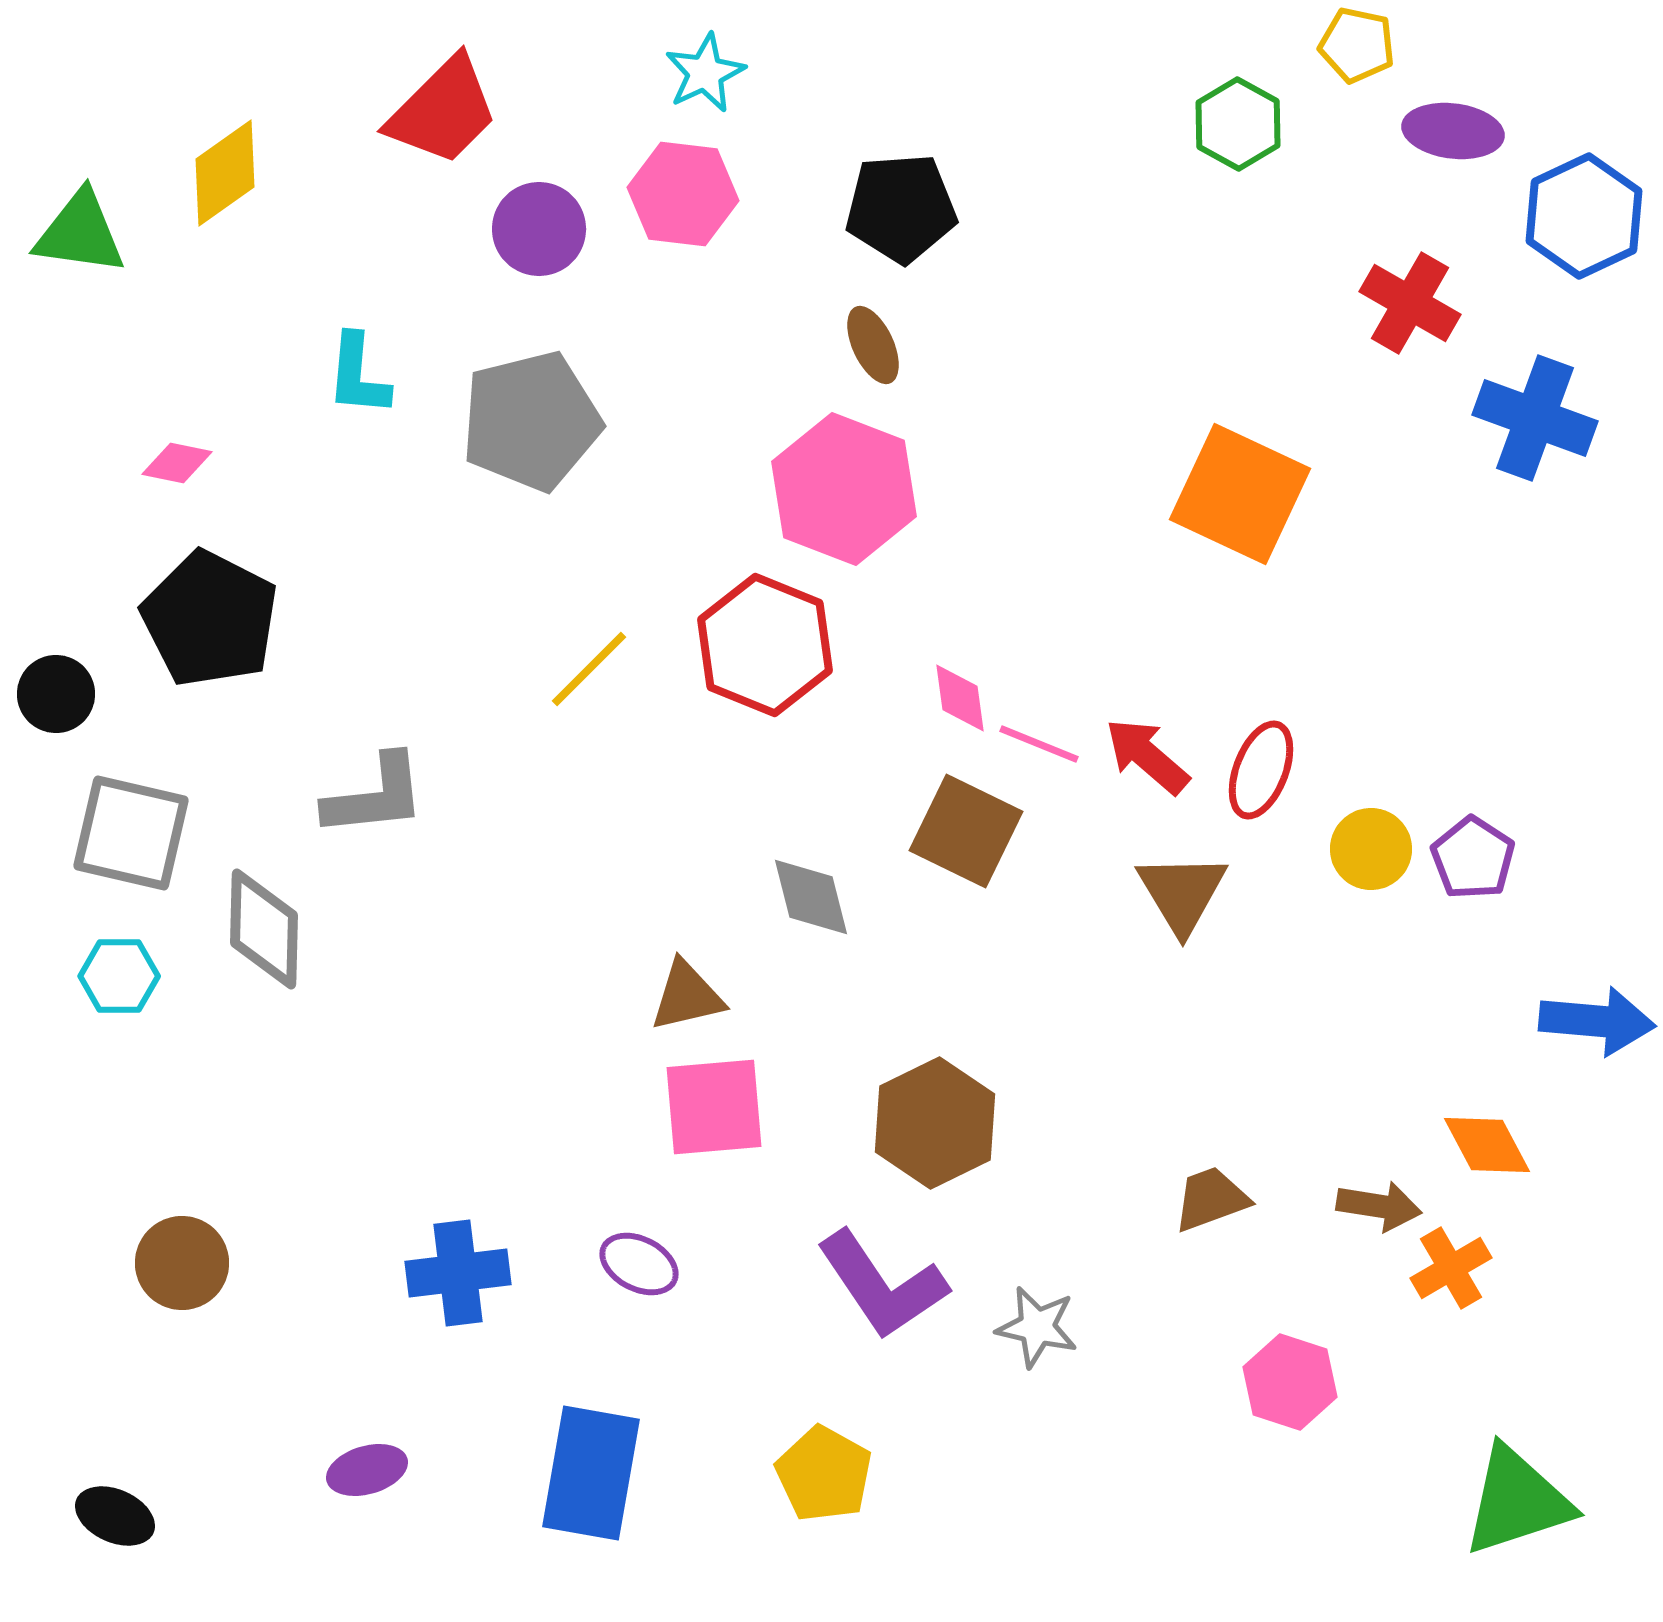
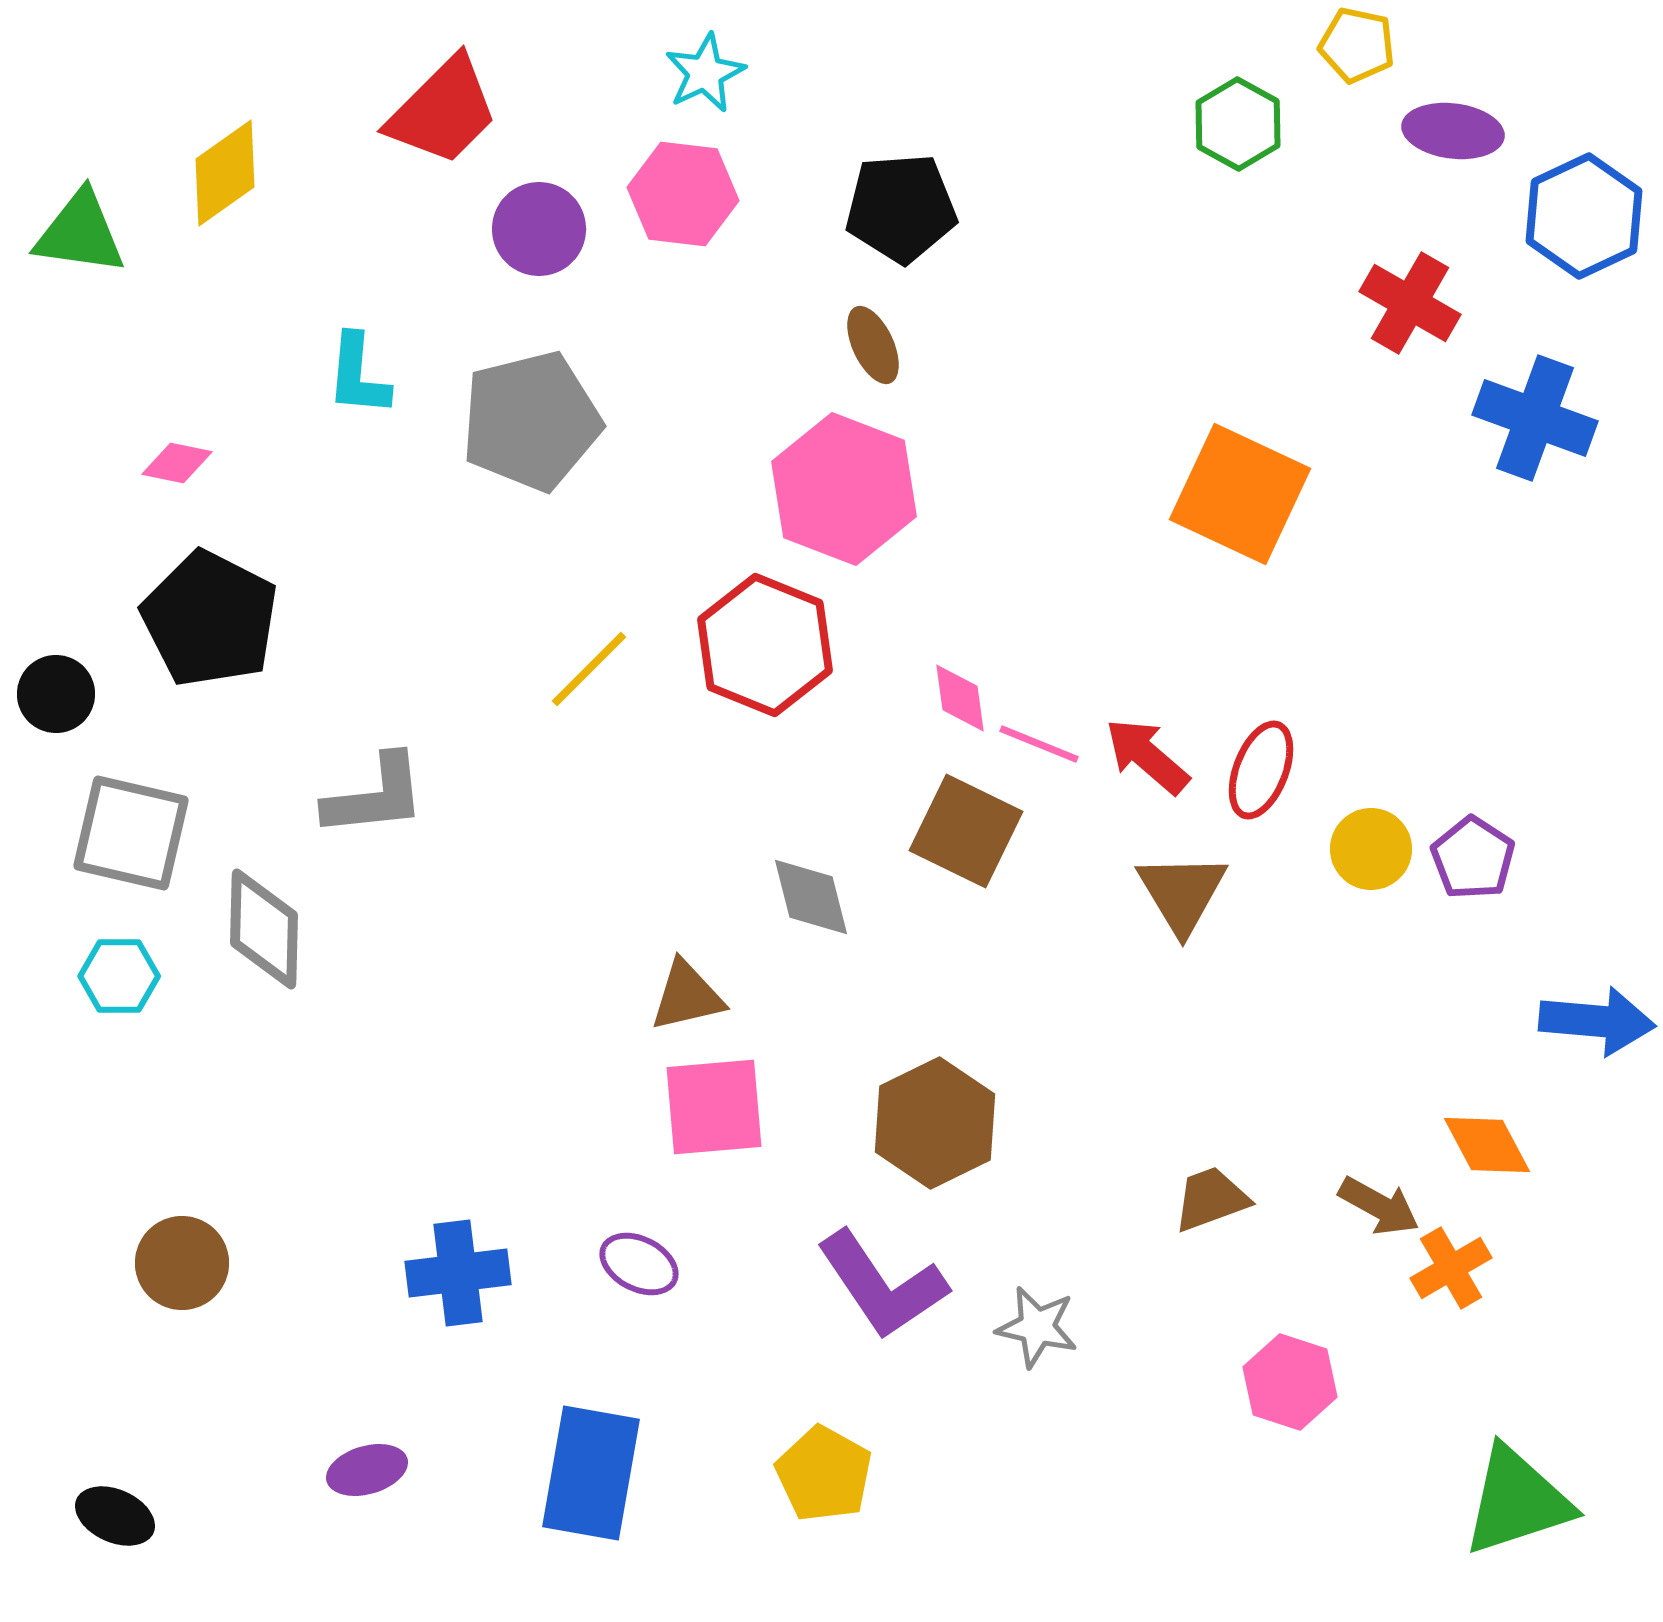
brown arrow at (1379, 1206): rotated 20 degrees clockwise
